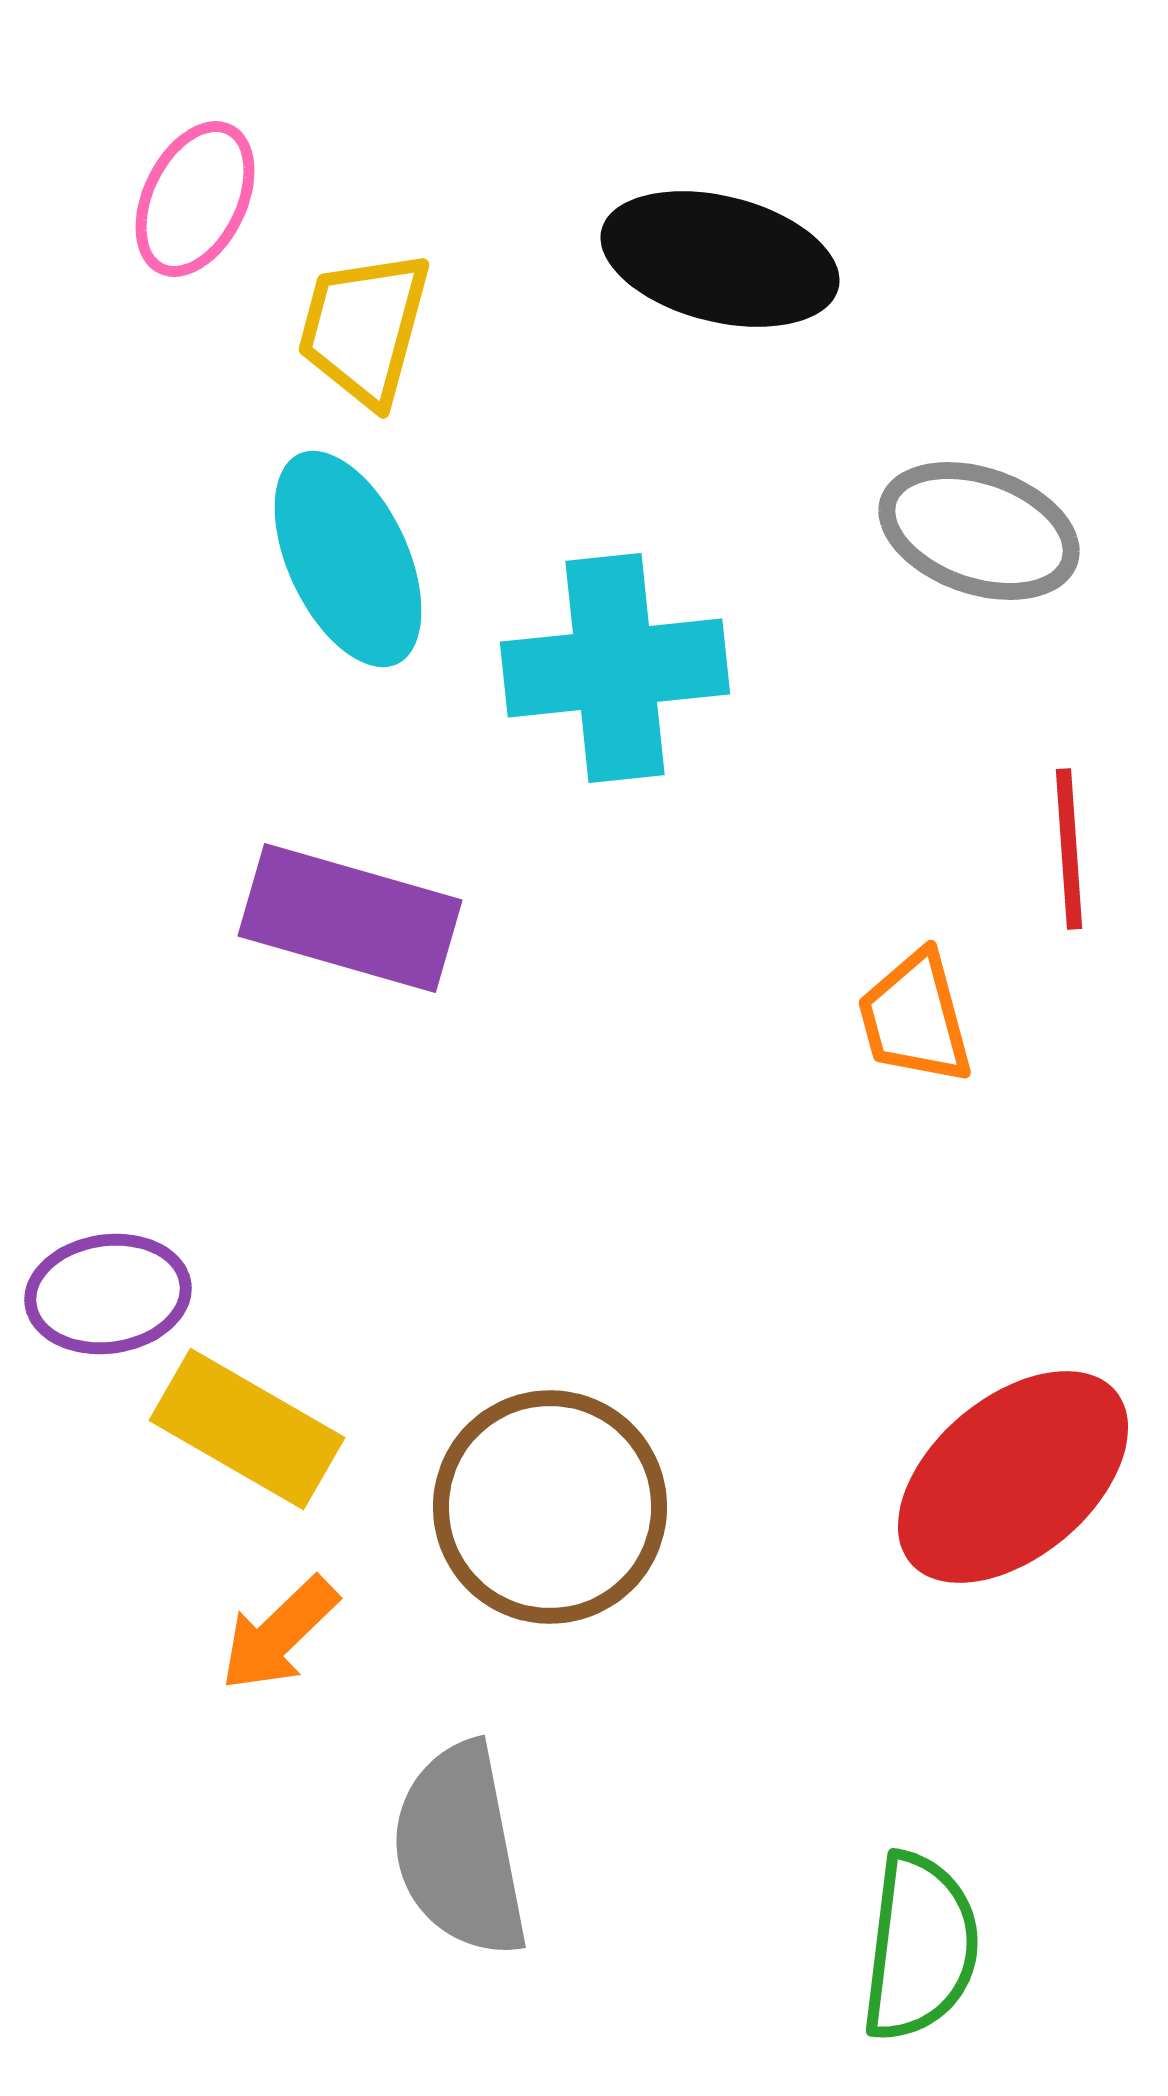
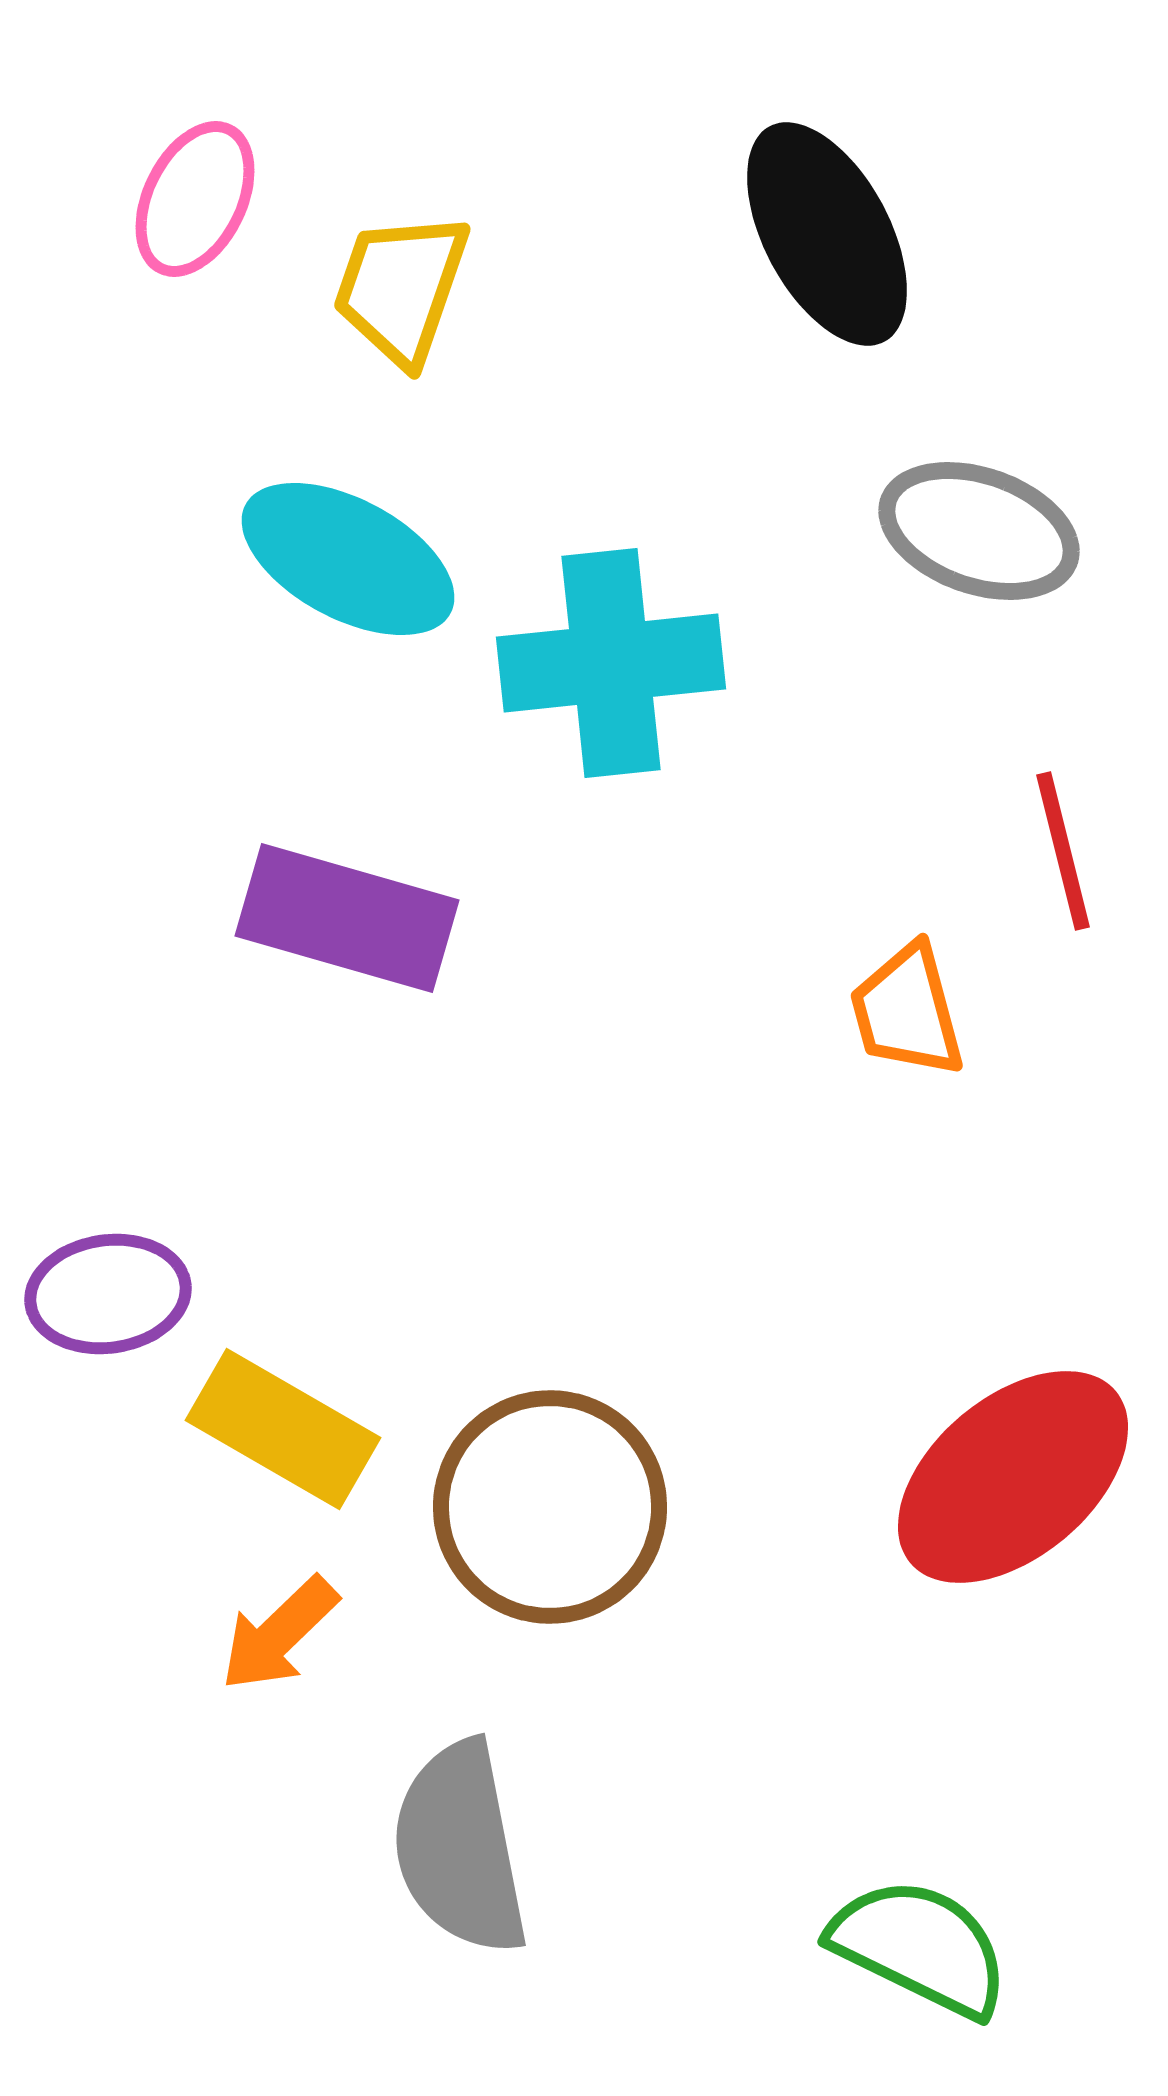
black ellipse: moved 107 px right, 25 px up; rotated 48 degrees clockwise
yellow trapezoid: moved 37 px right, 40 px up; rotated 4 degrees clockwise
cyan ellipse: rotated 37 degrees counterclockwise
cyan cross: moved 4 px left, 5 px up
red line: moved 6 px left, 2 px down; rotated 10 degrees counterclockwise
purple rectangle: moved 3 px left
orange trapezoid: moved 8 px left, 7 px up
yellow rectangle: moved 36 px right
gray semicircle: moved 2 px up
green semicircle: rotated 71 degrees counterclockwise
